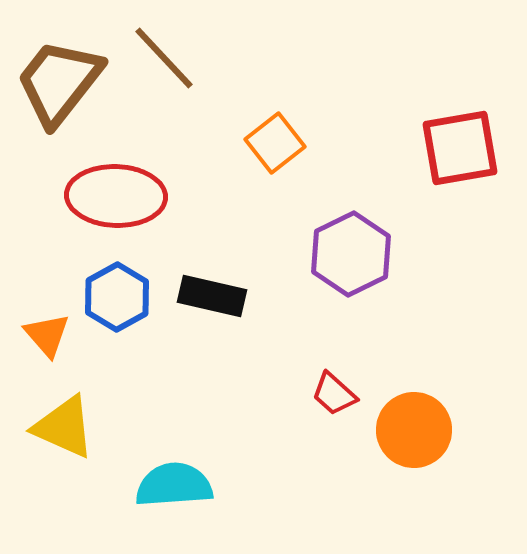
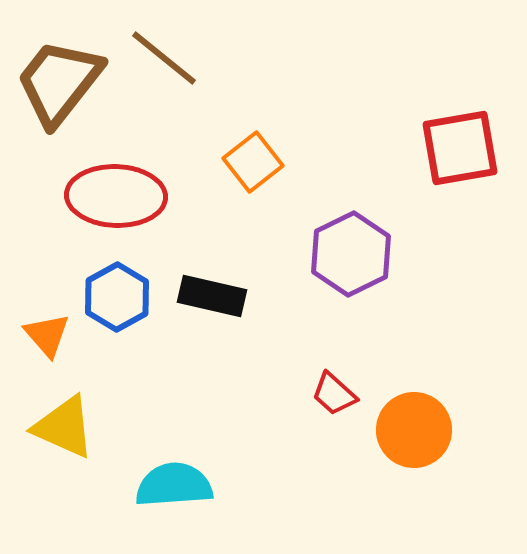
brown line: rotated 8 degrees counterclockwise
orange square: moved 22 px left, 19 px down
